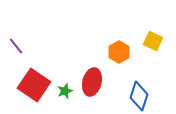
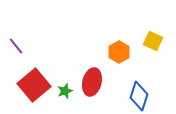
red square: rotated 16 degrees clockwise
